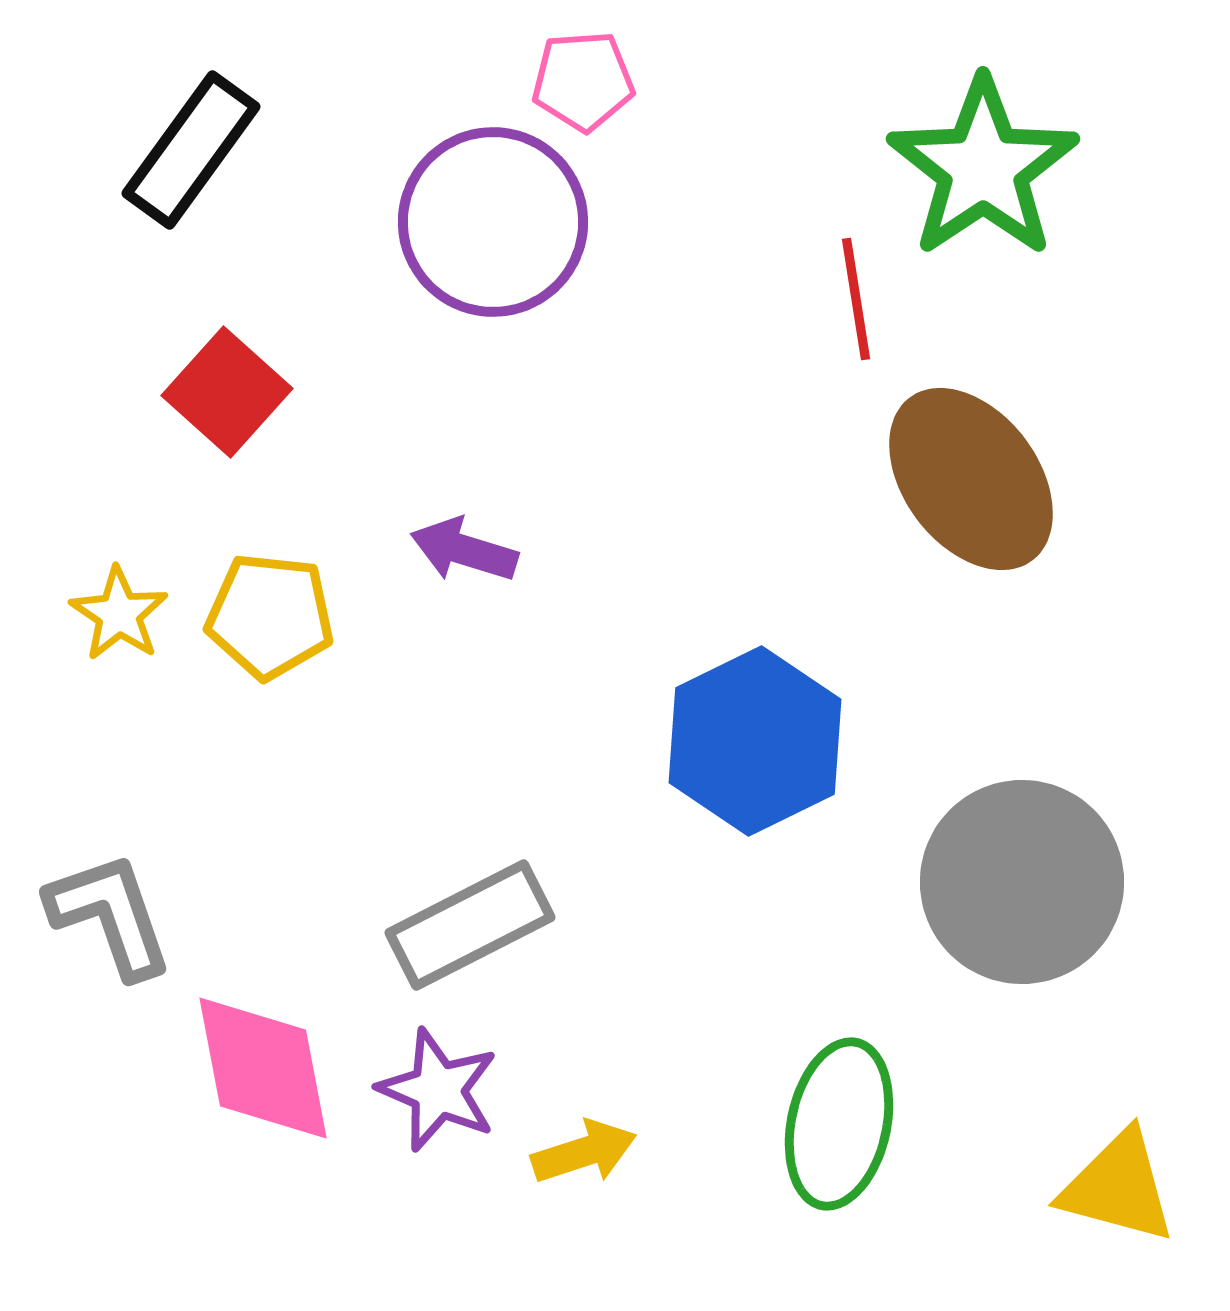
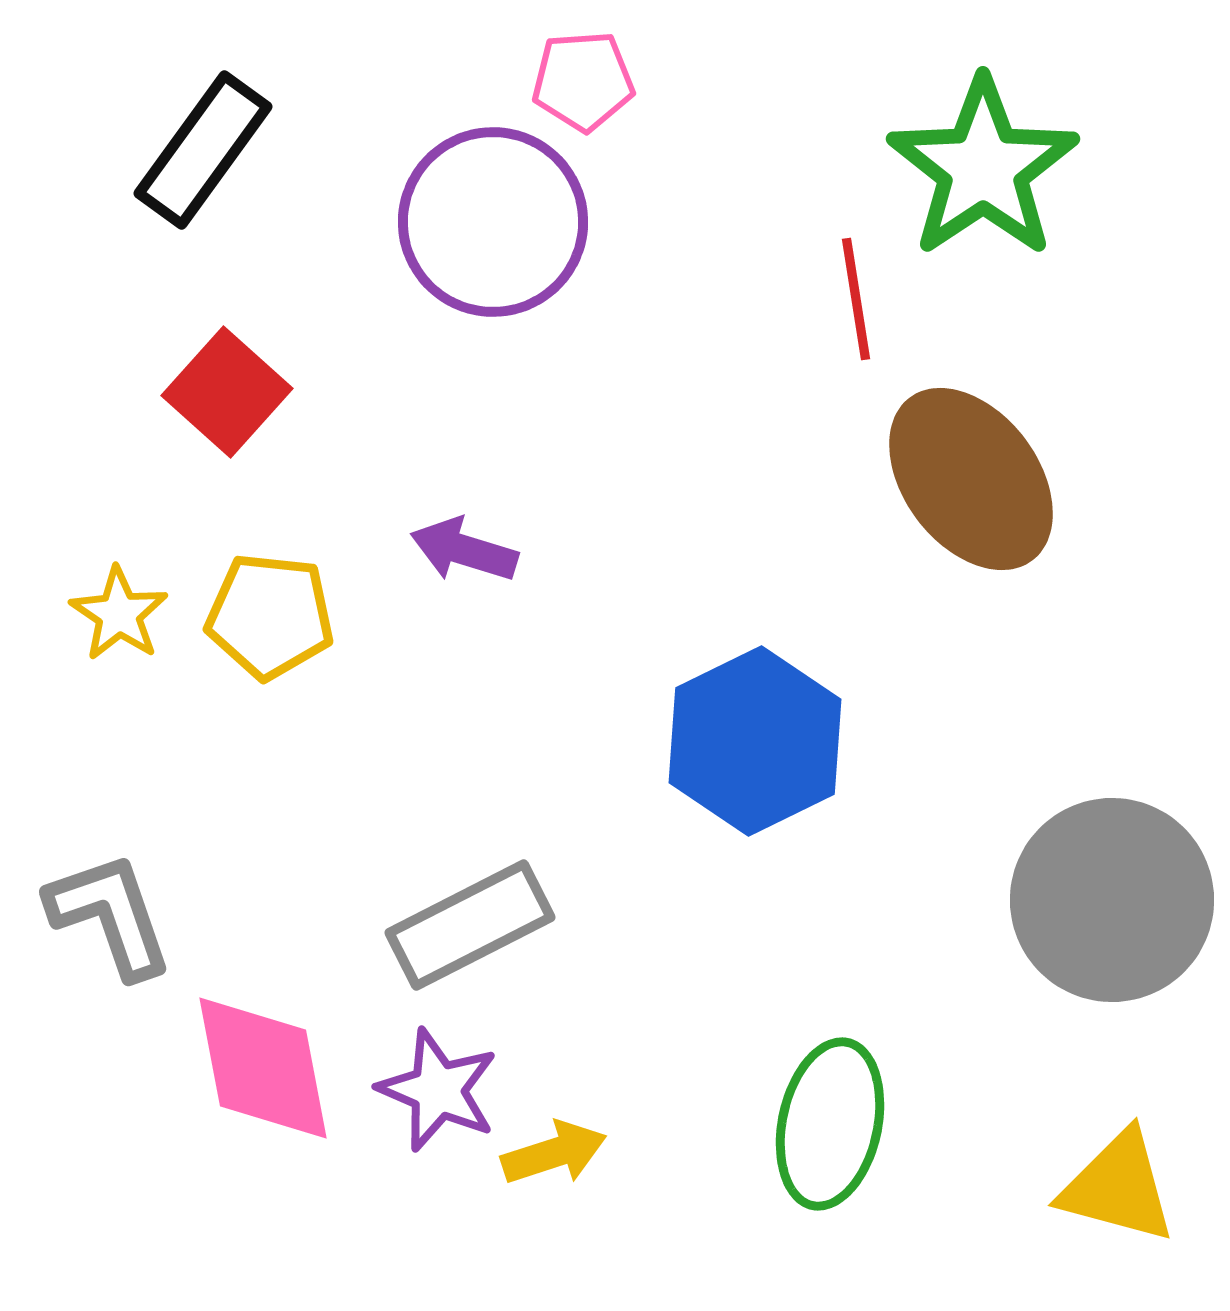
black rectangle: moved 12 px right
gray circle: moved 90 px right, 18 px down
green ellipse: moved 9 px left
yellow arrow: moved 30 px left, 1 px down
